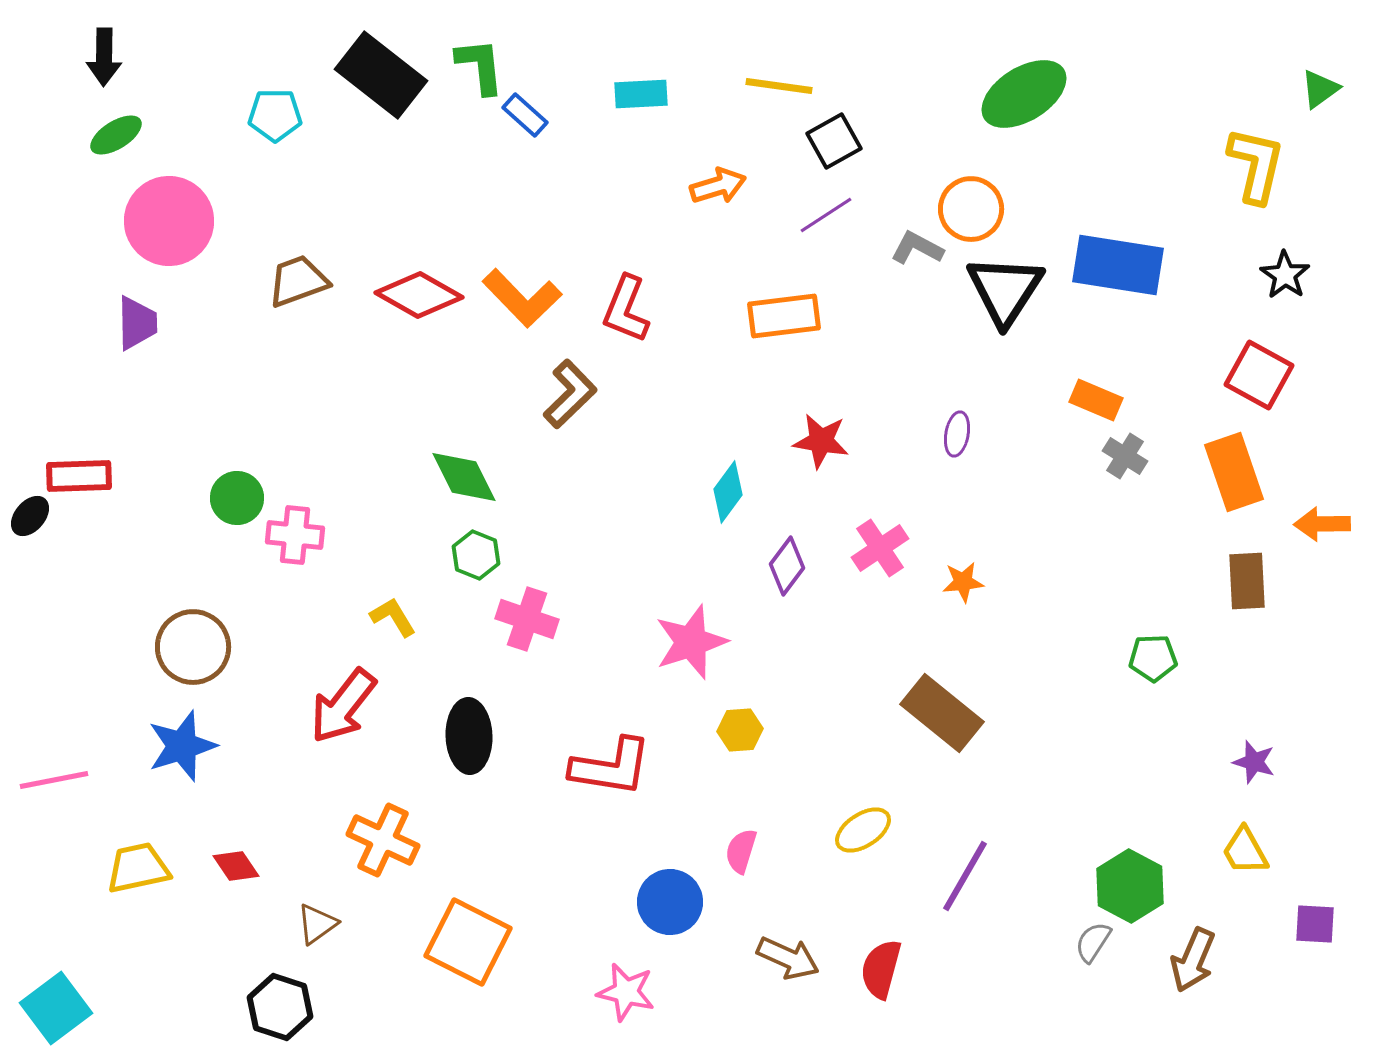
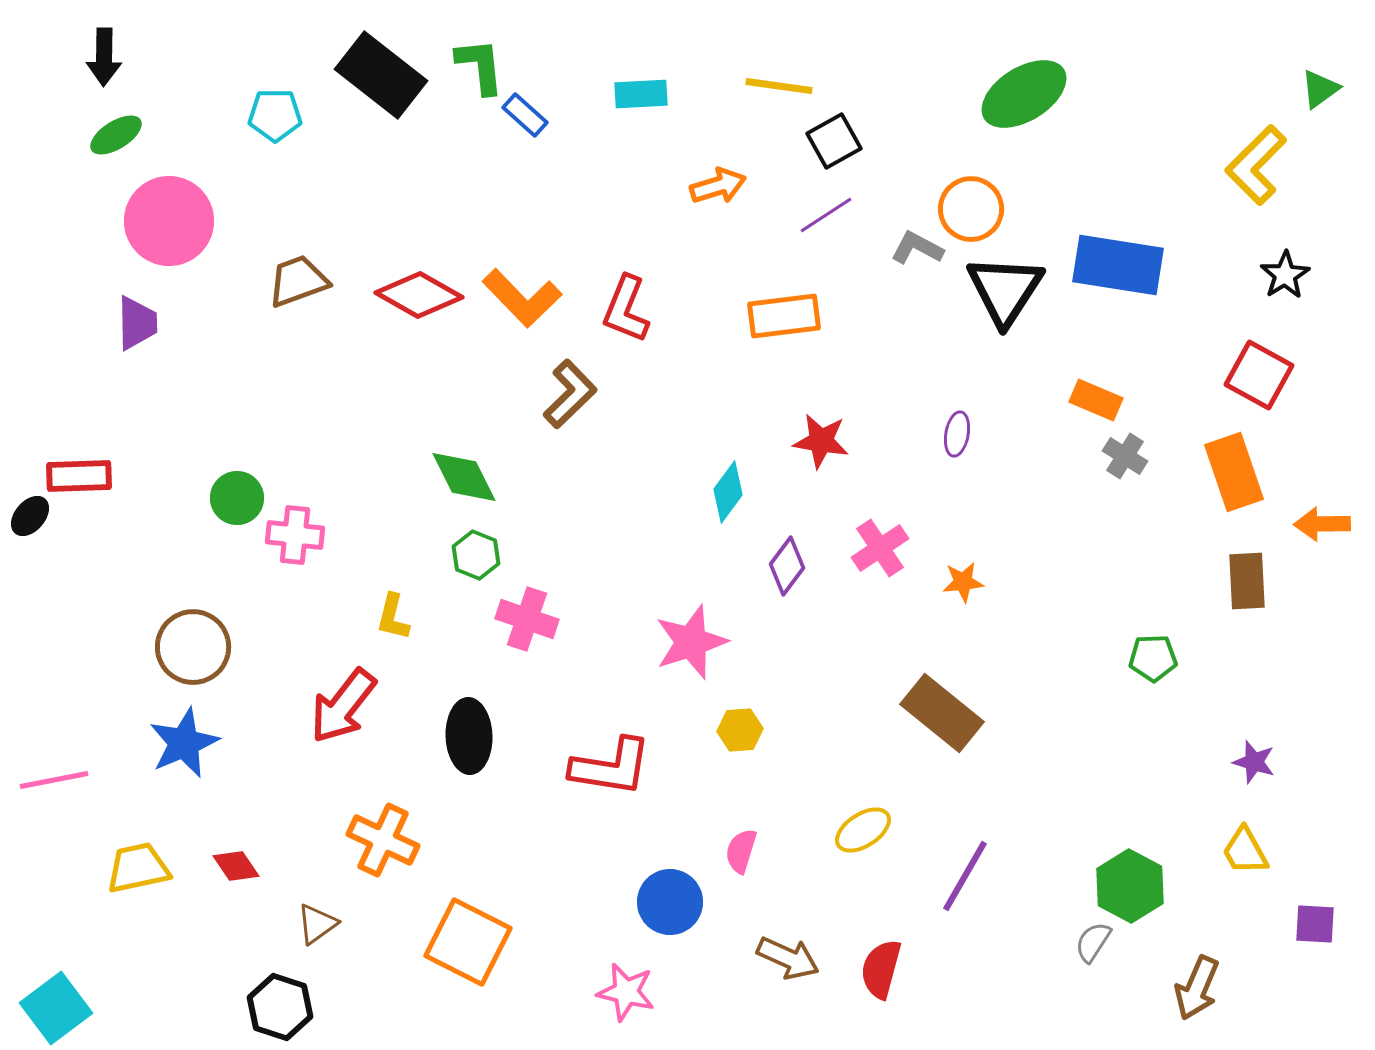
yellow L-shape at (1256, 165): rotated 148 degrees counterclockwise
black star at (1285, 275): rotated 6 degrees clockwise
yellow L-shape at (393, 617): rotated 135 degrees counterclockwise
blue star at (182, 746): moved 2 px right, 3 px up; rotated 6 degrees counterclockwise
brown arrow at (1193, 960): moved 4 px right, 28 px down
